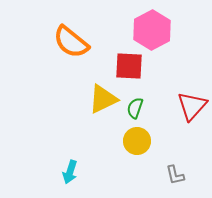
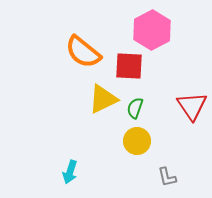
orange semicircle: moved 12 px right, 10 px down
red triangle: rotated 16 degrees counterclockwise
gray L-shape: moved 8 px left, 2 px down
